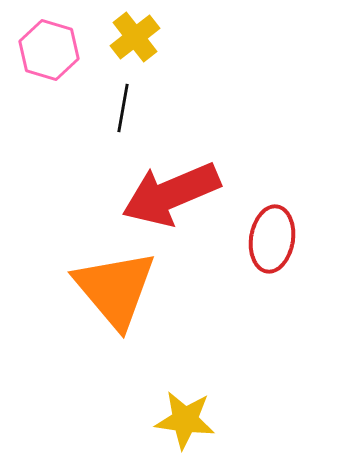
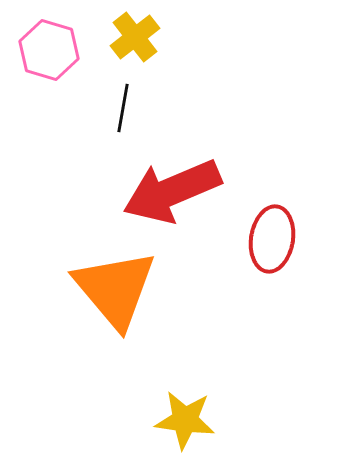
red arrow: moved 1 px right, 3 px up
